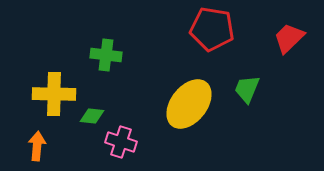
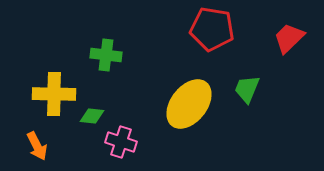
orange arrow: rotated 148 degrees clockwise
